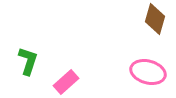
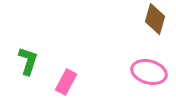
pink ellipse: moved 1 px right
pink rectangle: rotated 20 degrees counterclockwise
